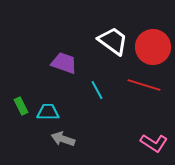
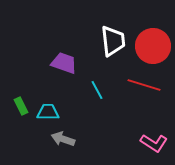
white trapezoid: rotated 48 degrees clockwise
red circle: moved 1 px up
